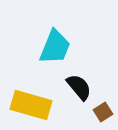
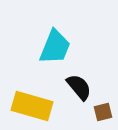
yellow rectangle: moved 1 px right, 1 px down
brown square: rotated 18 degrees clockwise
